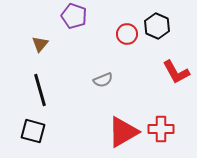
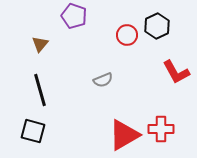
black hexagon: rotated 10 degrees clockwise
red circle: moved 1 px down
red triangle: moved 1 px right, 3 px down
